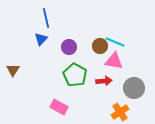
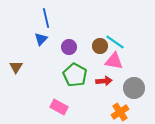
cyan line: rotated 12 degrees clockwise
brown triangle: moved 3 px right, 3 px up
